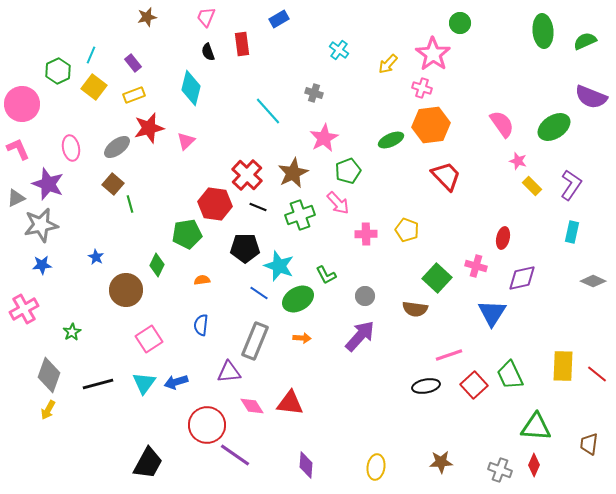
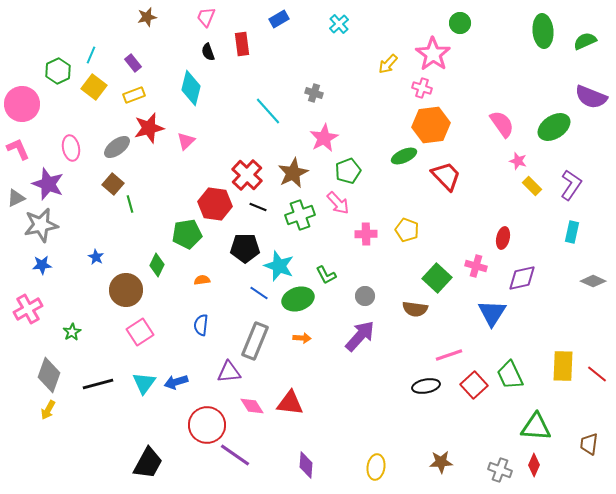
cyan cross at (339, 50): moved 26 px up; rotated 12 degrees clockwise
green ellipse at (391, 140): moved 13 px right, 16 px down
green ellipse at (298, 299): rotated 12 degrees clockwise
pink cross at (24, 309): moved 4 px right
pink square at (149, 339): moved 9 px left, 7 px up
